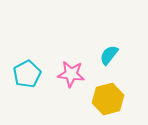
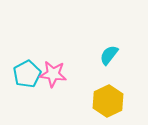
pink star: moved 18 px left
yellow hexagon: moved 2 px down; rotated 12 degrees counterclockwise
